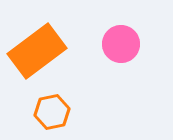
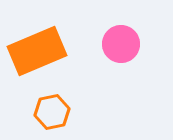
orange rectangle: rotated 14 degrees clockwise
